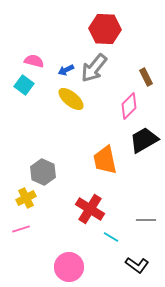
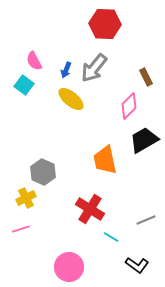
red hexagon: moved 5 px up
pink semicircle: rotated 132 degrees counterclockwise
blue arrow: rotated 42 degrees counterclockwise
gray line: rotated 24 degrees counterclockwise
